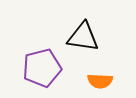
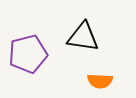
purple pentagon: moved 14 px left, 14 px up
